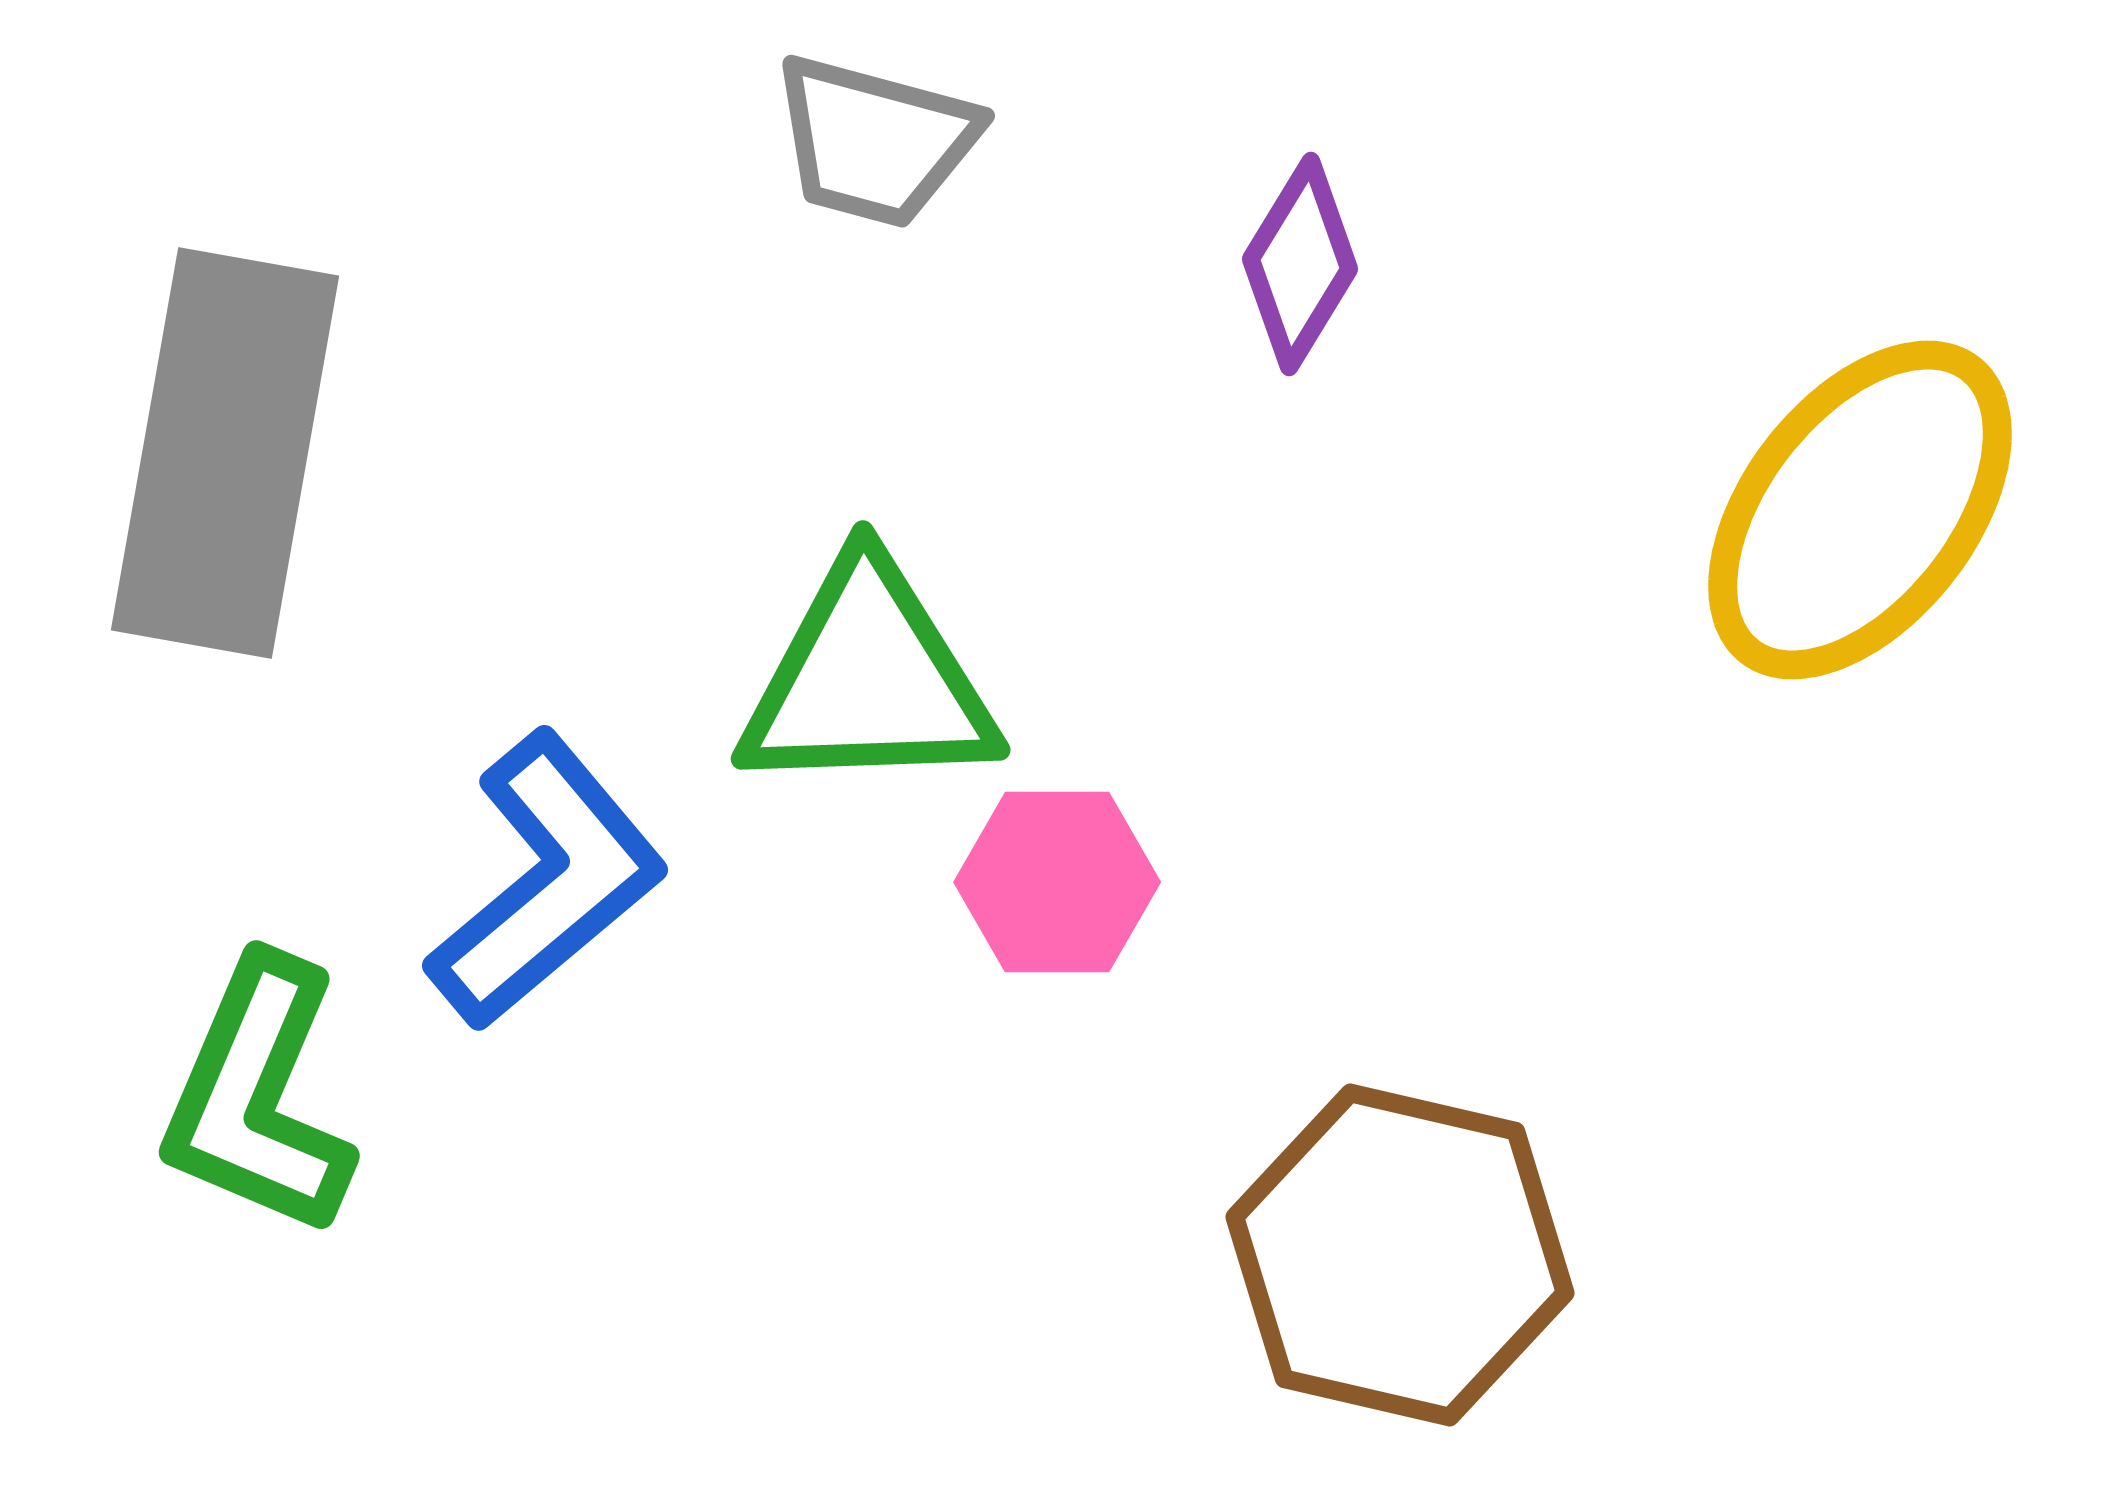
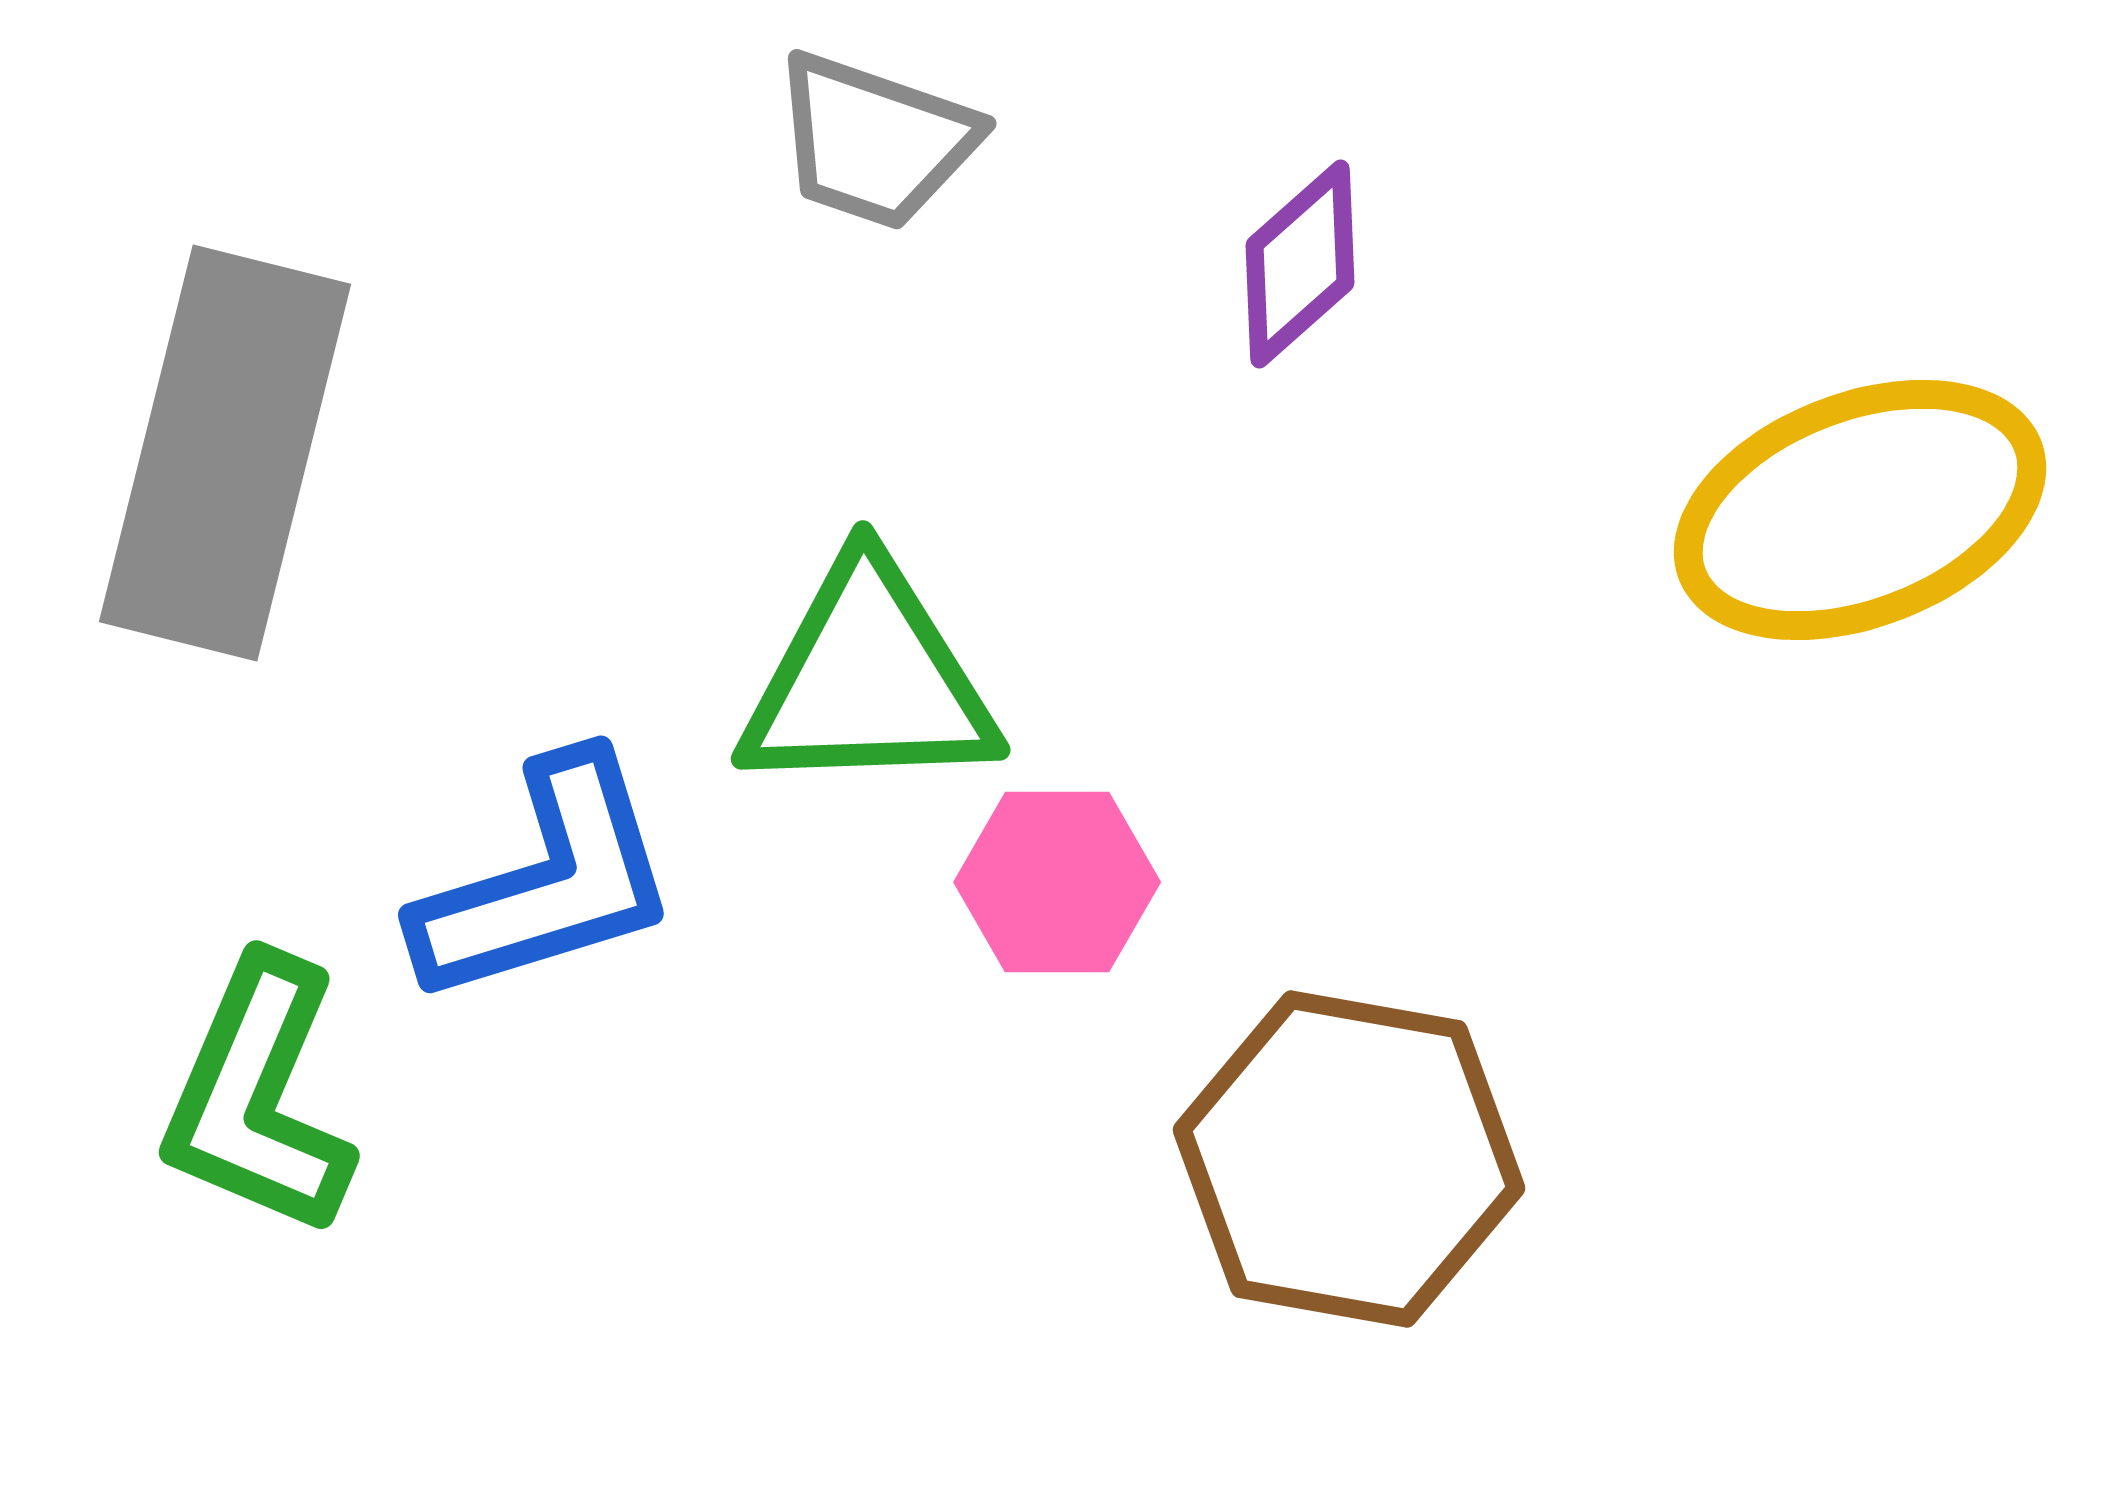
gray trapezoid: rotated 4 degrees clockwise
purple diamond: rotated 17 degrees clockwise
gray rectangle: rotated 4 degrees clockwise
yellow ellipse: rotated 31 degrees clockwise
blue L-shape: rotated 23 degrees clockwise
brown hexagon: moved 51 px left, 96 px up; rotated 3 degrees counterclockwise
